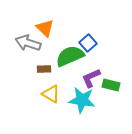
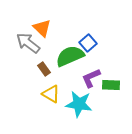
orange triangle: moved 3 px left
gray arrow: rotated 20 degrees clockwise
brown rectangle: rotated 56 degrees clockwise
green rectangle: rotated 12 degrees counterclockwise
cyan star: moved 3 px left, 4 px down
